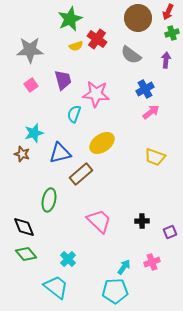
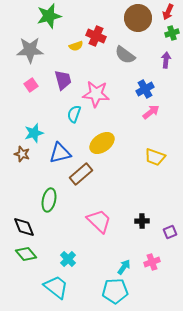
green star: moved 21 px left, 3 px up; rotated 10 degrees clockwise
red cross: moved 1 px left, 3 px up; rotated 12 degrees counterclockwise
gray semicircle: moved 6 px left
